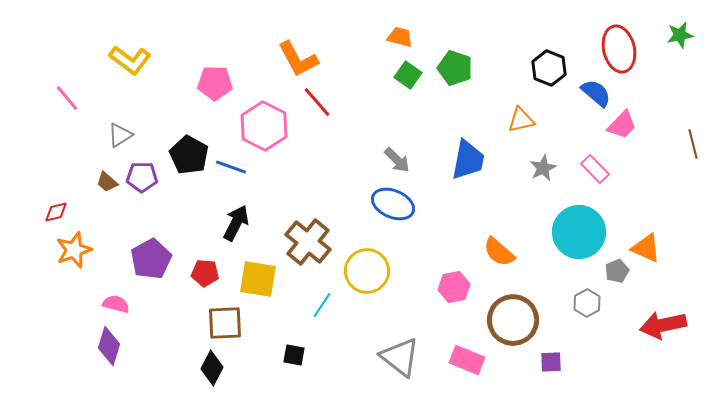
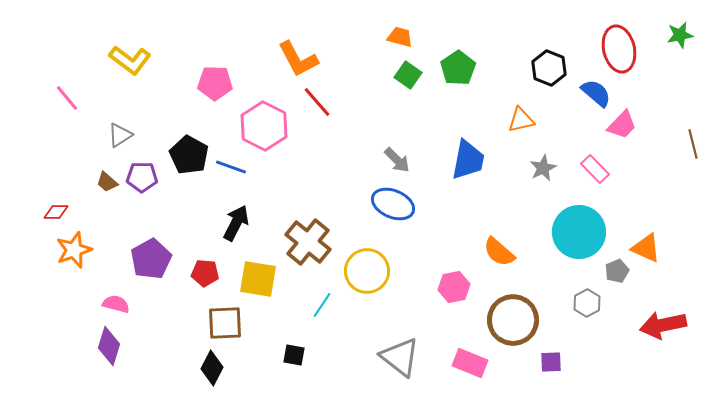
green pentagon at (455, 68): moved 3 px right; rotated 20 degrees clockwise
red diamond at (56, 212): rotated 15 degrees clockwise
pink rectangle at (467, 360): moved 3 px right, 3 px down
